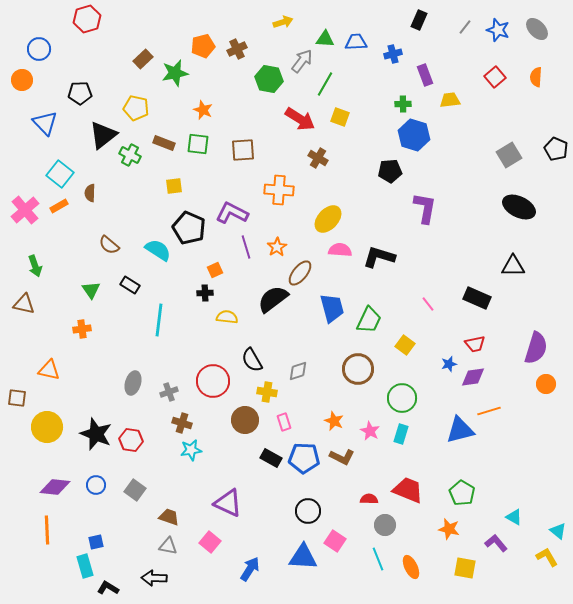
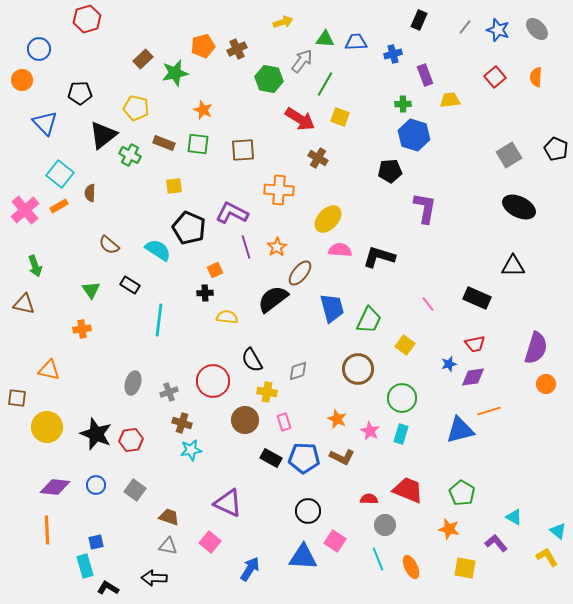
orange star at (334, 421): moved 3 px right, 2 px up
red hexagon at (131, 440): rotated 15 degrees counterclockwise
